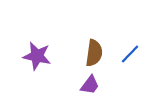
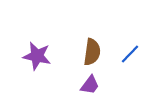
brown semicircle: moved 2 px left, 1 px up
